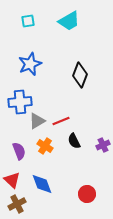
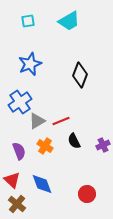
blue cross: rotated 30 degrees counterclockwise
brown cross: rotated 24 degrees counterclockwise
